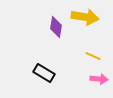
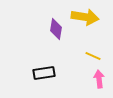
purple diamond: moved 2 px down
black rectangle: rotated 40 degrees counterclockwise
pink arrow: rotated 102 degrees counterclockwise
